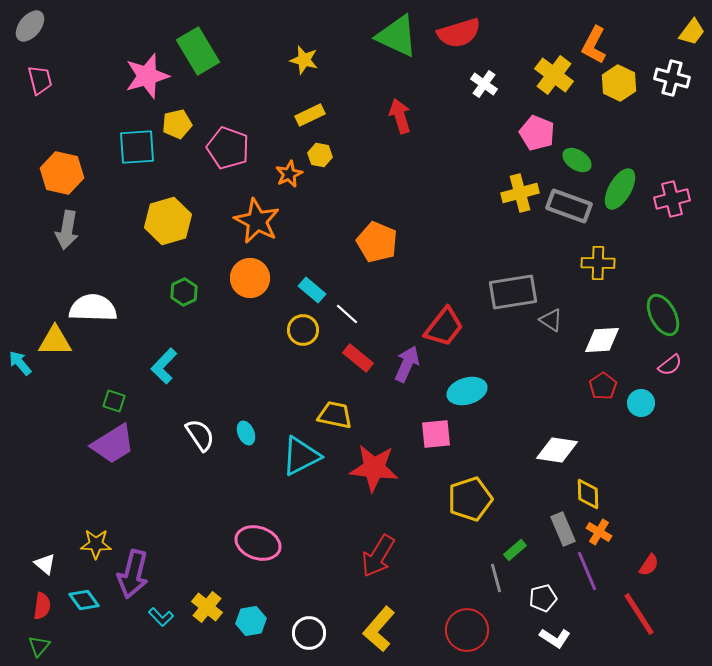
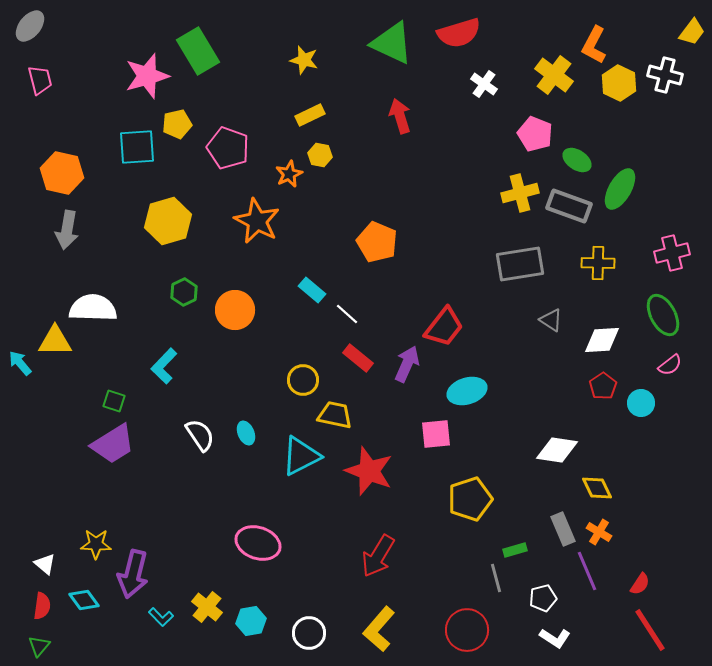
green triangle at (397, 36): moved 5 px left, 7 px down
white cross at (672, 78): moved 7 px left, 3 px up
pink pentagon at (537, 133): moved 2 px left, 1 px down
pink cross at (672, 199): moved 54 px down
orange circle at (250, 278): moved 15 px left, 32 px down
gray rectangle at (513, 292): moved 7 px right, 28 px up
yellow circle at (303, 330): moved 50 px down
red star at (374, 468): moved 5 px left, 3 px down; rotated 15 degrees clockwise
yellow diamond at (588, 494): moved 9 px right, 6 px up; rotated 24 degrees counterclockwise
green rectangle at (515, 550): rotated 25 degrees clockwise
red semicircle at (649, 565): moved 9 px left, 19 px down
red line at (639, 614): moved 11 px right, 16 px down
